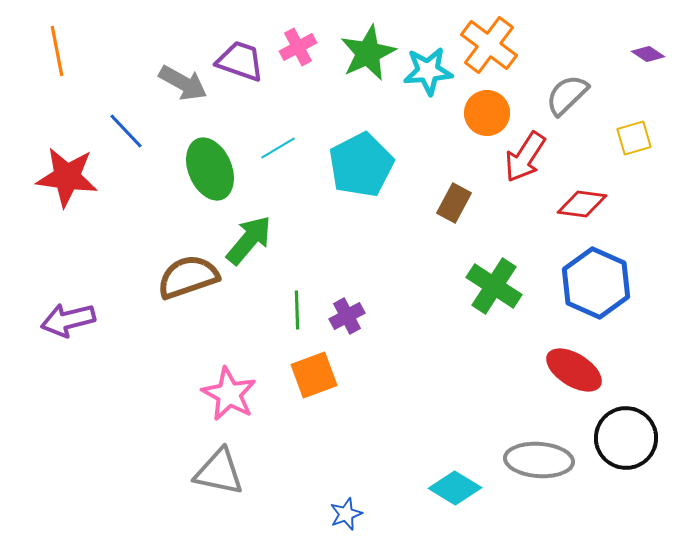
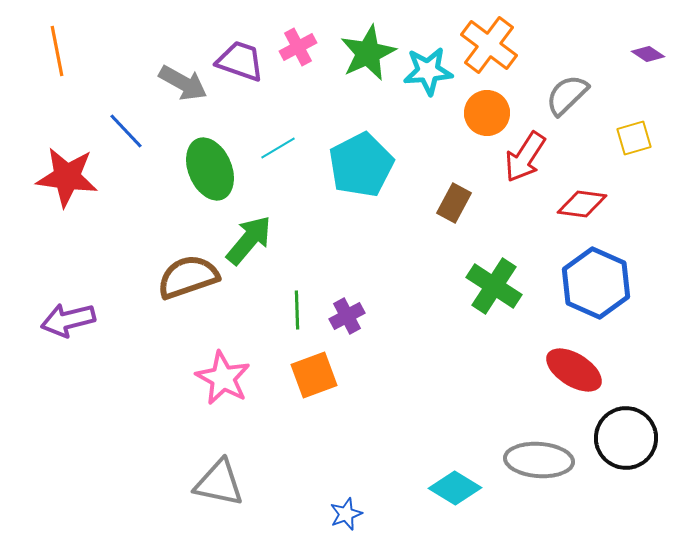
pink star: moved 6 px left, 16 px up
gray triangle: moved 11 px down
